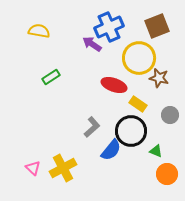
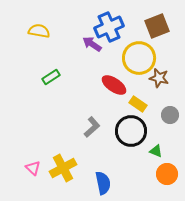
red ellipse: rotated 15 degrees clockwise
blue semicircle: moved 8 px left, 33 px down; rotated 50 degrees counterclockwise
